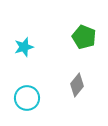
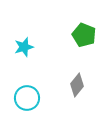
green pentagon: moved 2 px up
